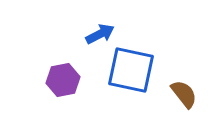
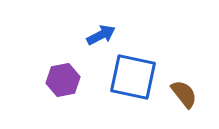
blue arrow: moved 1 px right, 1 px down
blue square: moved 2 px right, 7 px down
